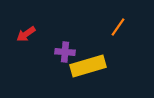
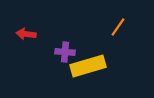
red arrow: rotated 42 degrees clockwise
